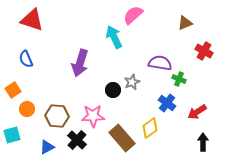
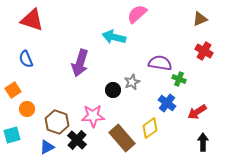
pink semicircle: moved 4 px right, 1 px up
brown triangle: moved 15 px right, 4 px up
cyan arrow: rotated 50 degrees counterclockwise
brown hexagon: moved 6 px down; rotated 15 degrees clockwise
